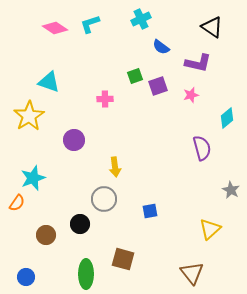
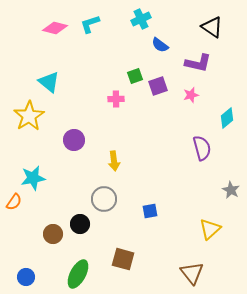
pink diamond: rotated 20 degrees counterclockwise
blue semicircle: moved 1 px left, 2 px up
cyan triangle: rotated 20 degrees clockwise
pink cross: moved 11 px right
yellow arrow: moved 1 px left, 6 px up
cyan star: rotated 10 degrees clockwise
orange semicircle: moved 3 px left, 1 px up
brown circle: moved 7 px right, 1 px up
green ellipse: moved 8 px left; rotated 28 degrees clockwise
